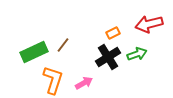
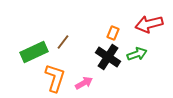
orange rectangle: rotated 40 degrees counterclockwise
brown line: moved 3 px up
black cross: rotated 25 degrees counterclockwise
orange L-shape: moved 2 px right, 2 px up
